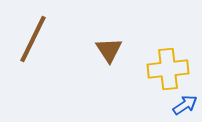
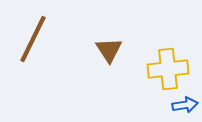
blue arrow: rotated 25 degrees clockwise
